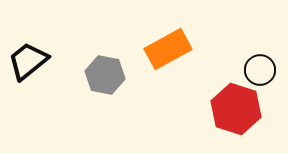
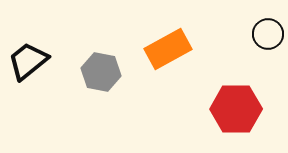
black circle: moved 8 px right, 36 px up
gray hexagon: moved 4 px left, 3 px up
red hexagon: rotated 18 degrees counterclockwise
